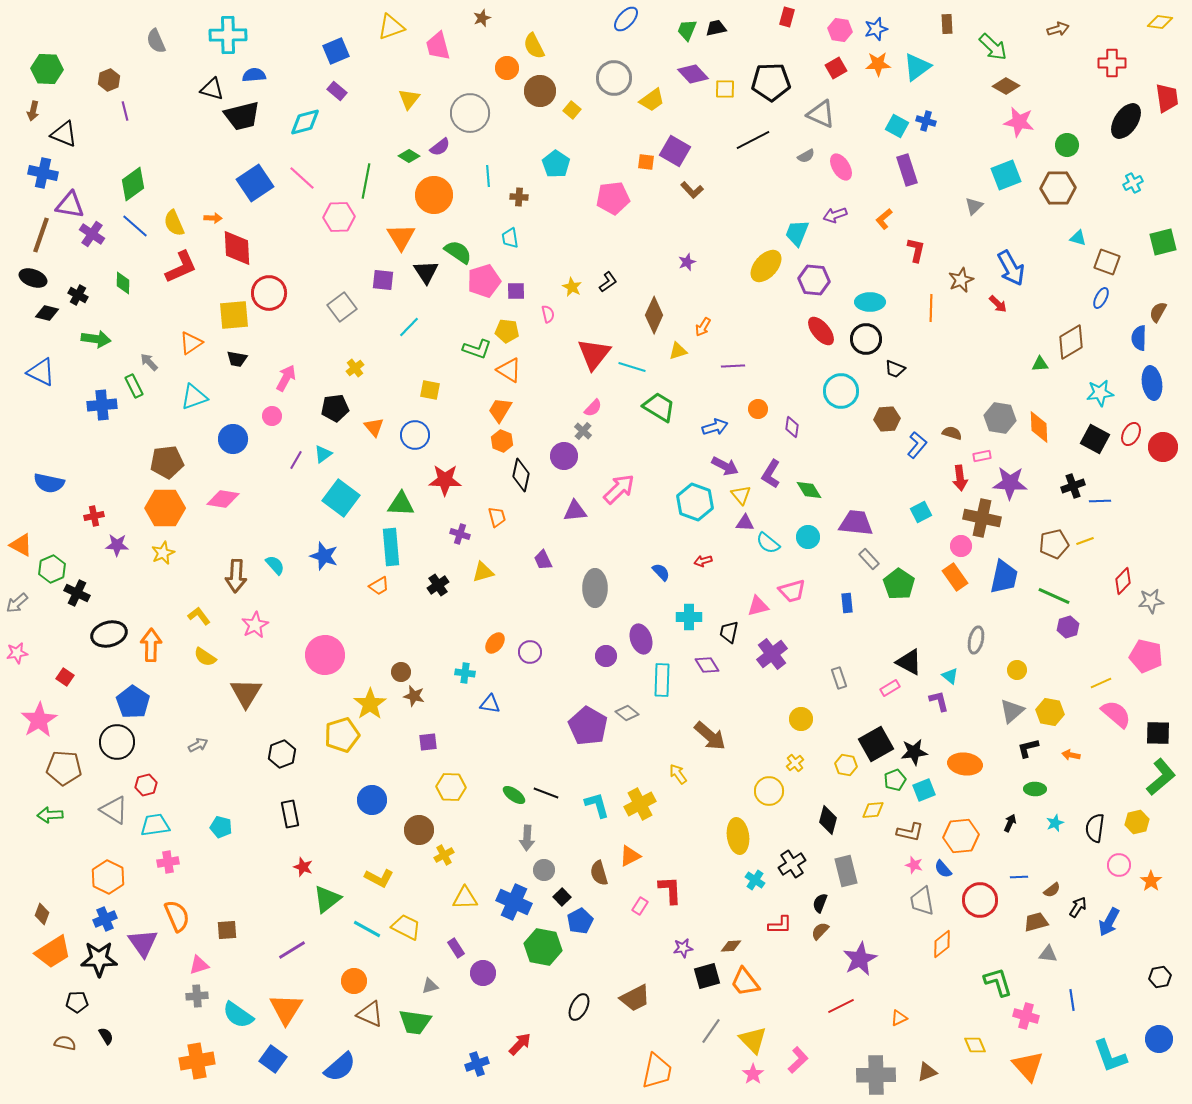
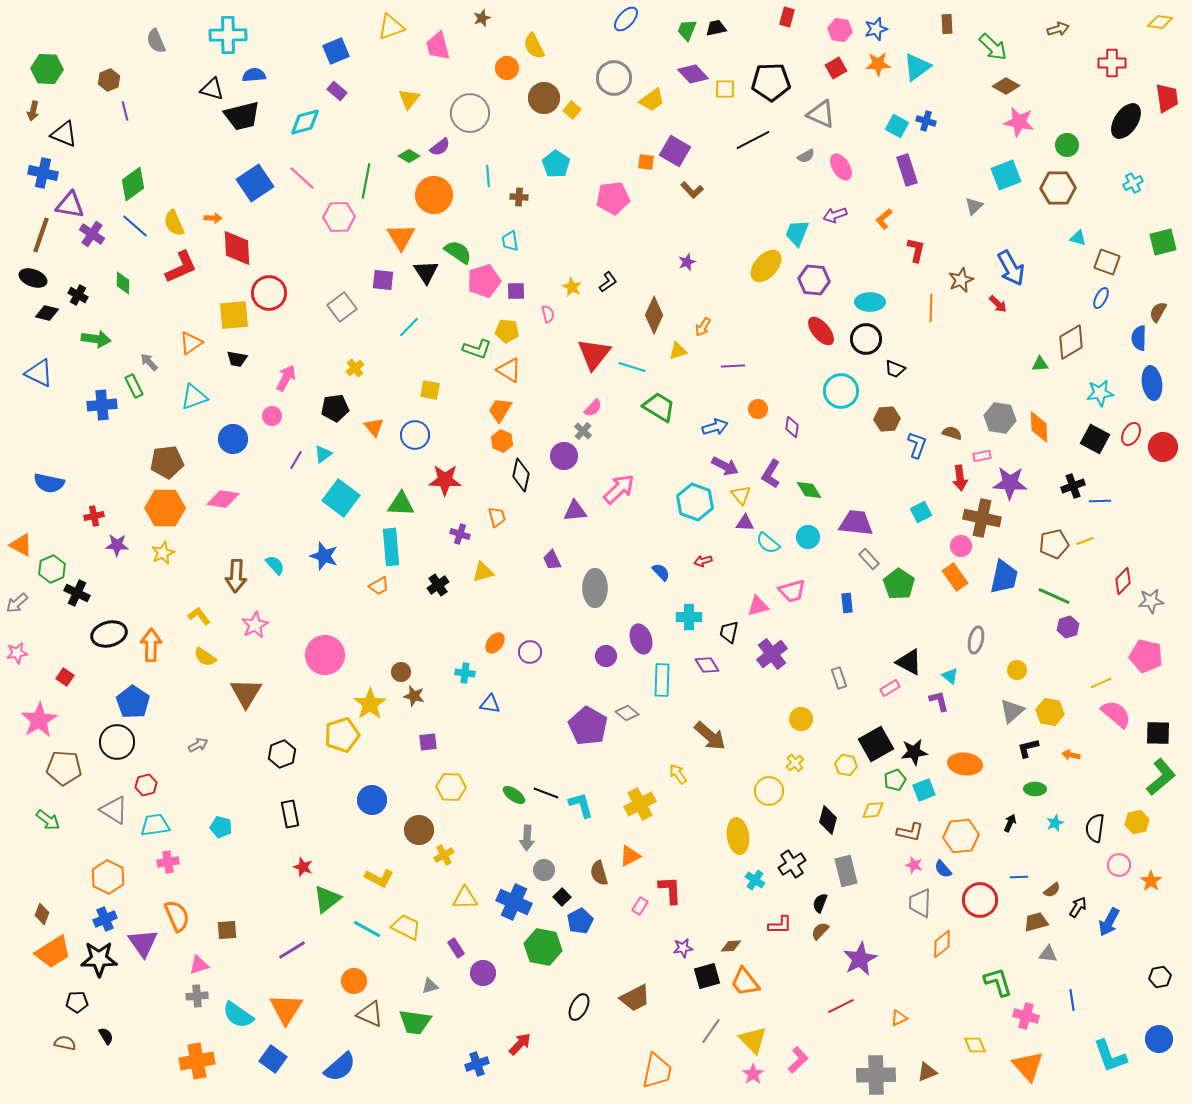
brown circle at (540, 91): moved 4 px right, 7 px down
cyan trapezoid at (510, 238): moved 3 px down
blue triangle at (41, 372): moved 2 px left, 1 px down
blue L-shape at (917, 445): rotated 20 degrees counterclockwise
purple trapezoid at (543, 560): moved 9 px right
cyan L-shape at (597, 805): moved 16 px left
green arrow at (50, 815): moved 2 px left, 5 px down; rotated 140 degrees counterclockwise
gray trapezoid at (922, 901): moved 2 px left, 2 px down; rotated 12 degrees clockwise
